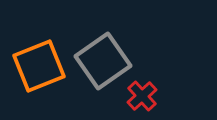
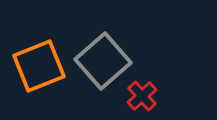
gray square: rotated 6 degrees counterclockwise
